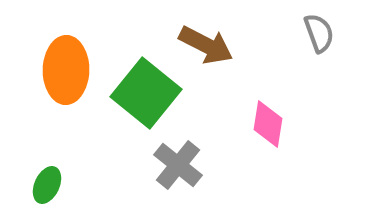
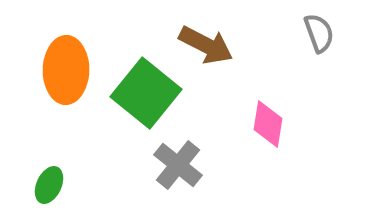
green ellipse: moved 2 px right
